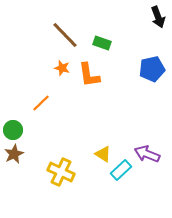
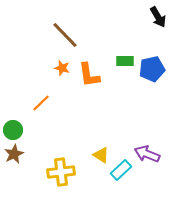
black arrow: rotated 10 degrees counterclockwise
green rectangle: moved 23 px right, 18 px down; rotated 18 degrees counterclockwise
yellow triangle: moved 2 px left, 1 px down
yellow cross: rotated 32 degrees counterclockwise
